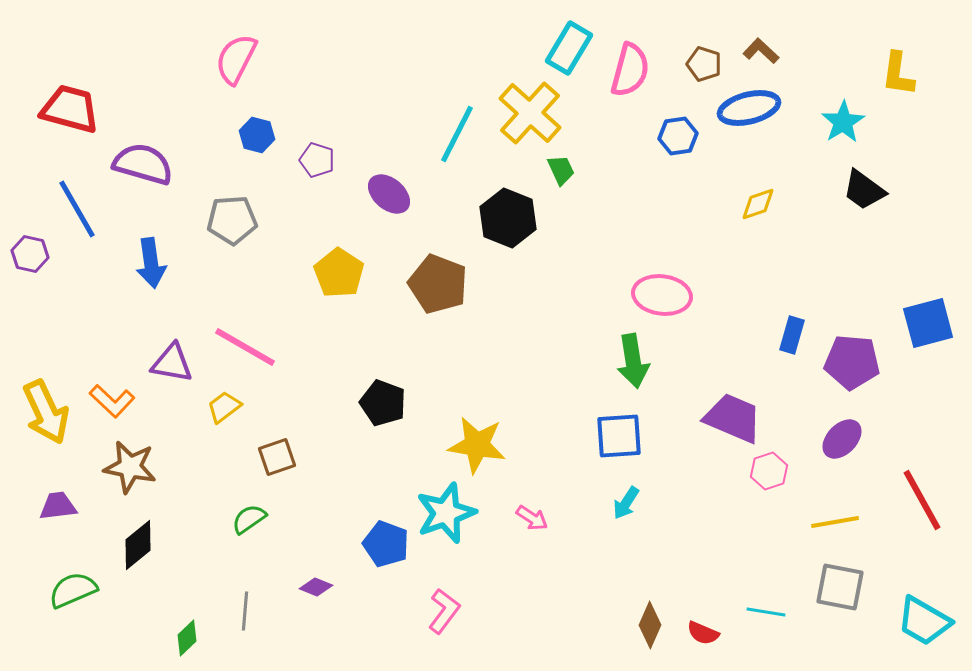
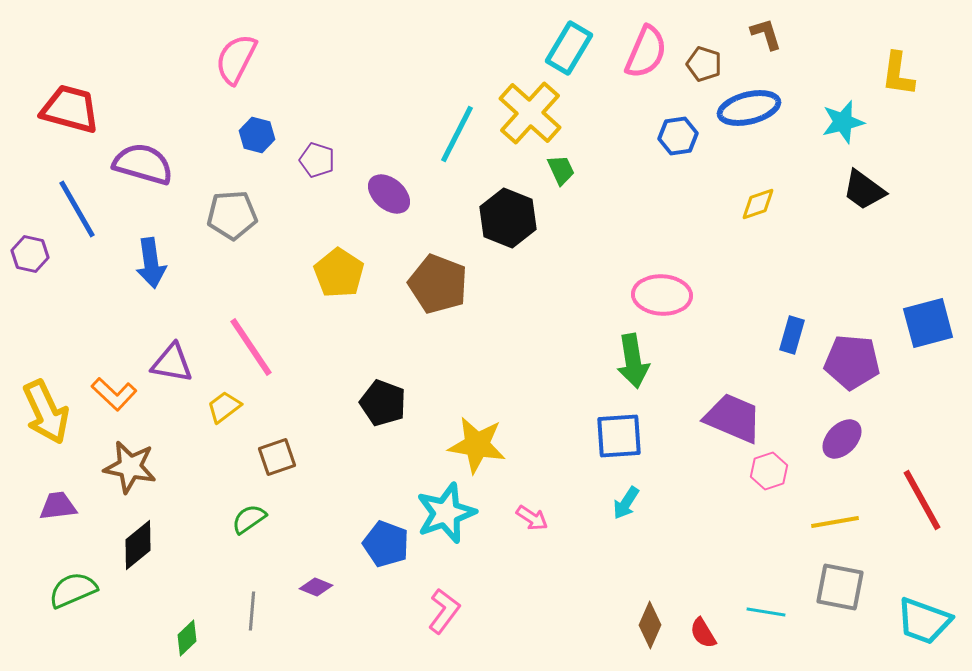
brown L-shape at (761, 51): moved 5 px right, 17 px up; rotated 30 degrees clockwise
pink semicircle at (630, 70): moved 16 px right, 18 px up; rotated 8 degrees clockwise
cyan star at (843, 122): rotated 18 degrees clockwise
gray pentagon at (232, 220): moved 5 px up
pink ellipse at (662, 295): rotated 4 degrees counterclockwise
pink line at (245, 347): moved 6 px right; rotated 26 degrees clockwise
orange L-shape at (112, 401): moved 2 px right, 7 px up
gray line at (245, 611): moved 7 px right
cyan trapezoid at (924, 621): rotated 10 degrees counterclockwise
red semicircle at (703, 633): rotated 36 degrees clockwise
